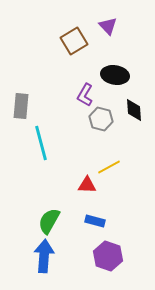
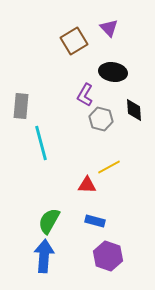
purple triangle: moved 1 px right, 2 px down
black ellipse: moved 2 px left, 3 px up
